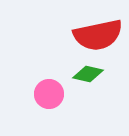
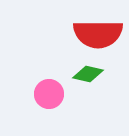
red semicircle: moved 1 px up; rotated 12 degrees clockwise
